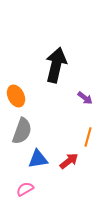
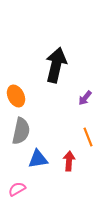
purple arrow: rotated 91 degrees clockwise
gray semicircle: moved 1 px left; rotated 8 degrees counterclockwise
orange line: rotated 36 degrees counterclockwise
red arrow: rotated 48 degrees counterclockwise
pink semicircle: moved 8 px left
